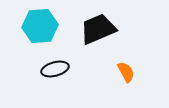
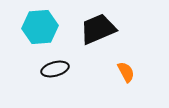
cyan hexagon: moved 1 px down
